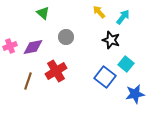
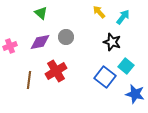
green triangle: moved 2 px left
black star: moved 1 px right, 2 px down
purple diamond: moved 7 px right, 5 px up
cyan square: moved 2 px down
brown line: moved 1 px right, 1 px up; rotated 12 degrees counterclockwise
blue star: rotated 24 degrees clockwise
